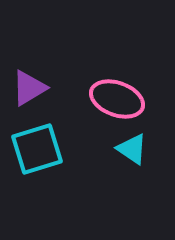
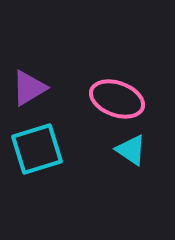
cyan triangle: moved 1 px left, 1 px down
